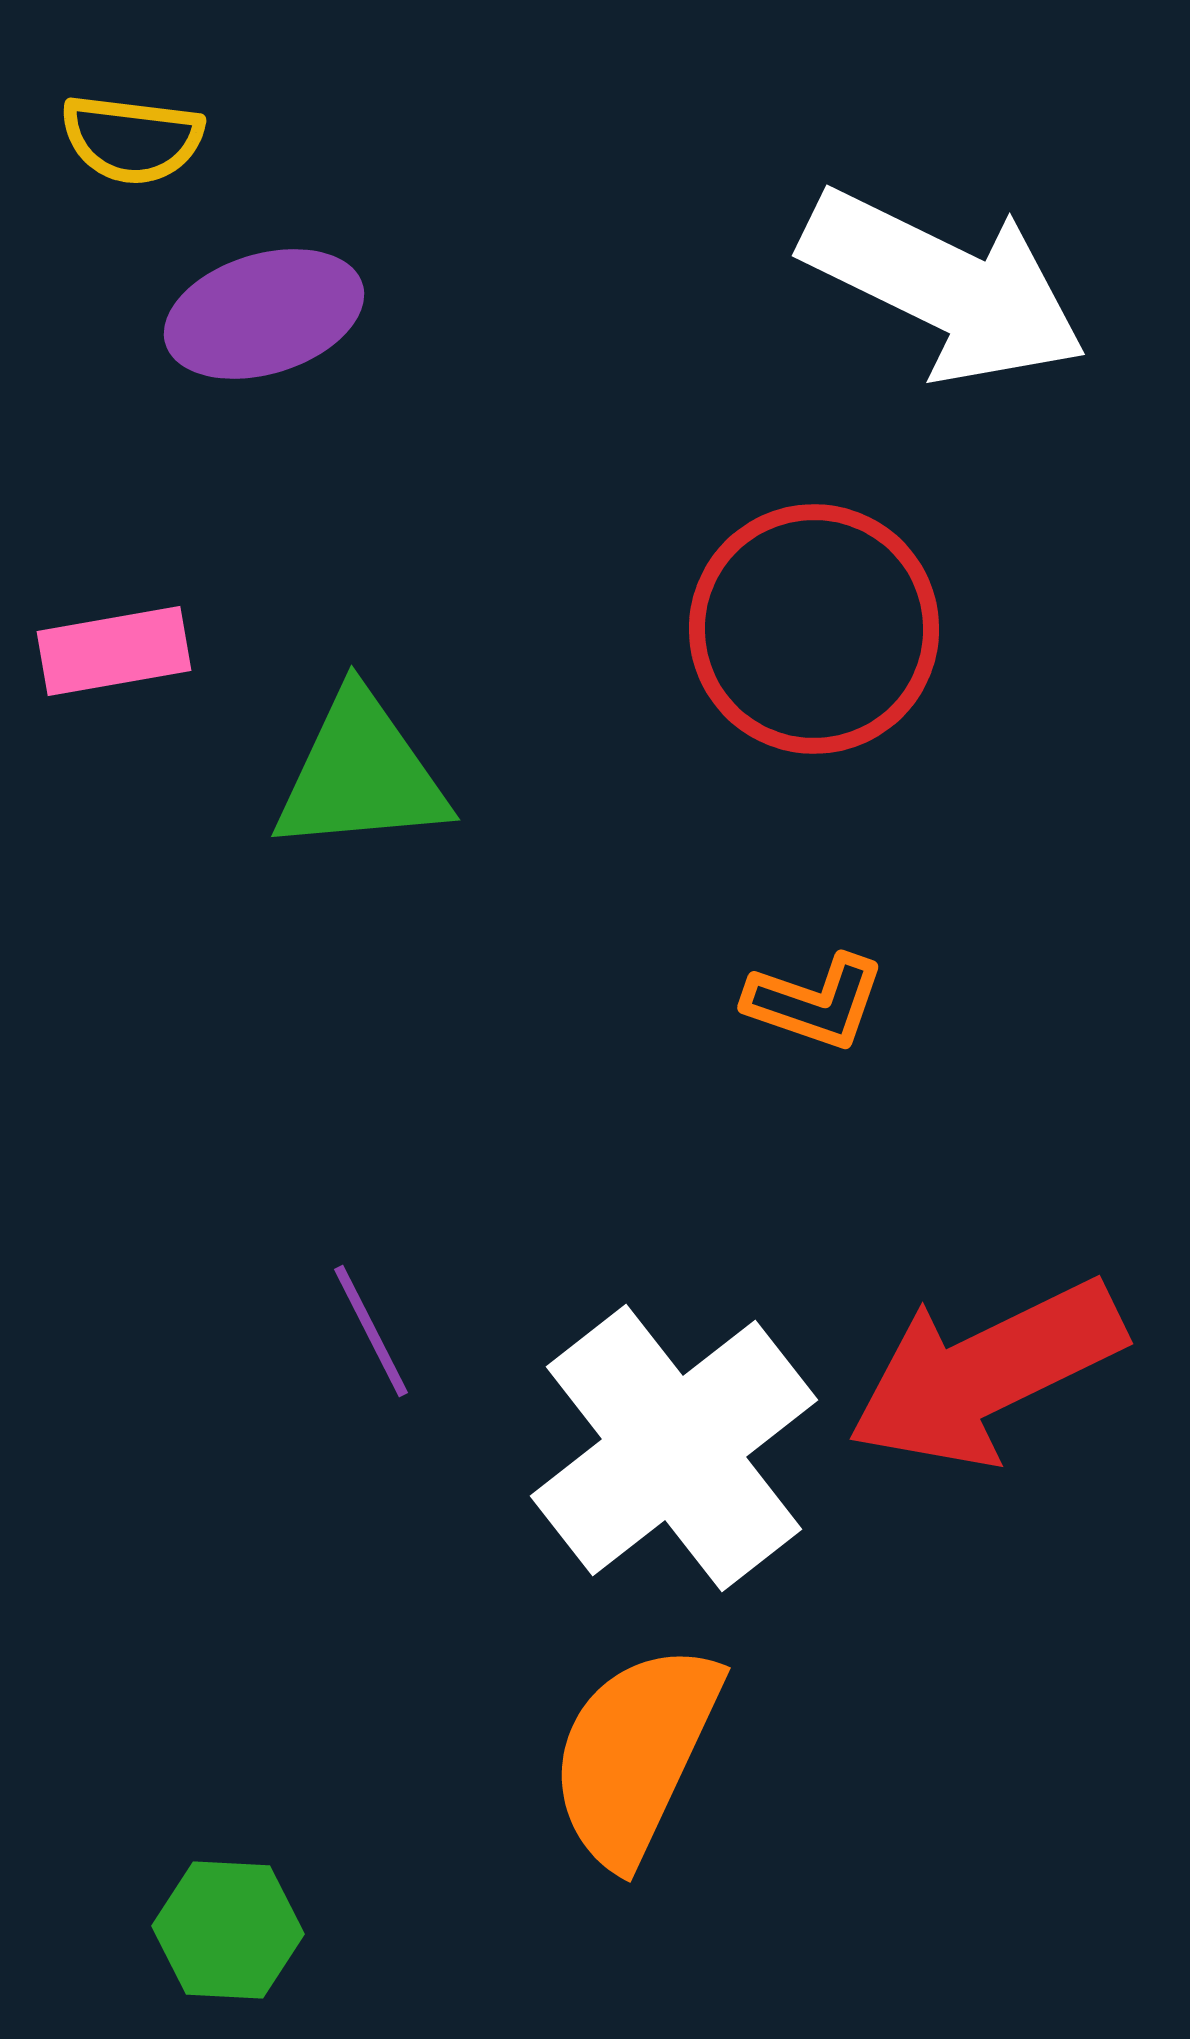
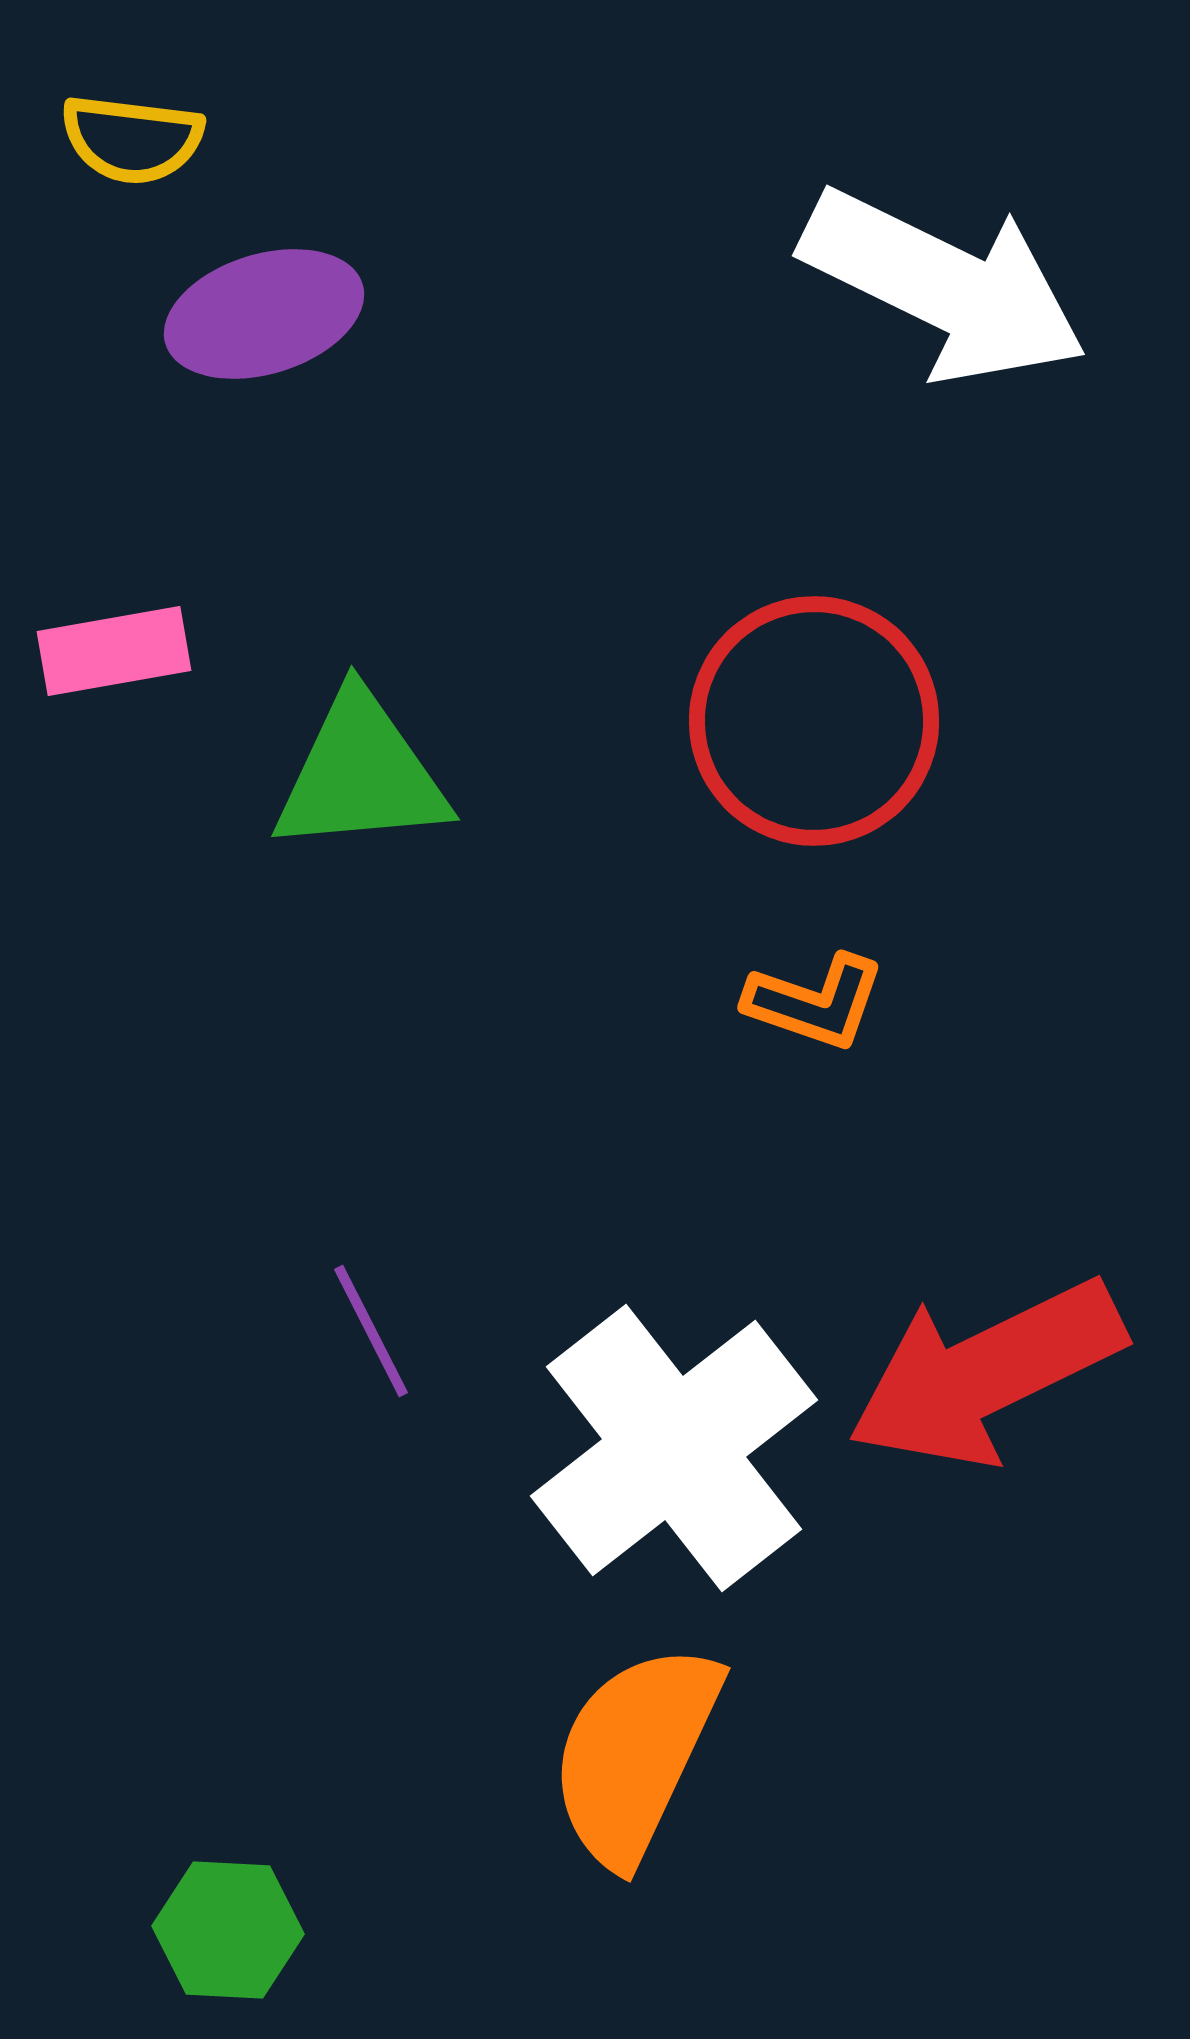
red circle: moved 92 px down
